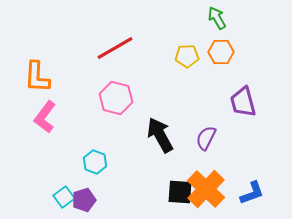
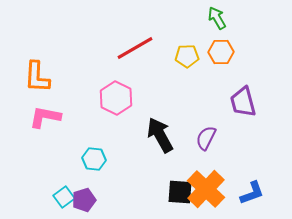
red line: moved 20 px right
pink hexagon: rotated 12 degrees clockwise
pink L-shape: rotated 64 degrees clockwise
cyan hexagon: moved 1 px left, 3 px up; rotated 15 degrees counterclockwise
